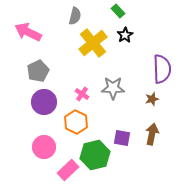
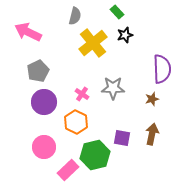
green rectangle: moved 1 px left, 1 px down
black star: rotated 14 degrees clockwise
